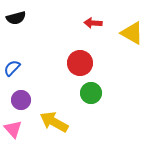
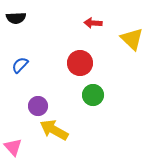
black semicircle: rotated 12 degrees clockwise
yellow triangle: moved 6 px down; rotated 15 degrees clockwise
blue semicircle: moved 8 px right, 3 px up
green circle: moved 2 px right, 2 px down
purple circle: moved 17 px right, 6 px down
yellow arrow: moved 8 px down
pink triangle: moved 18 px down
